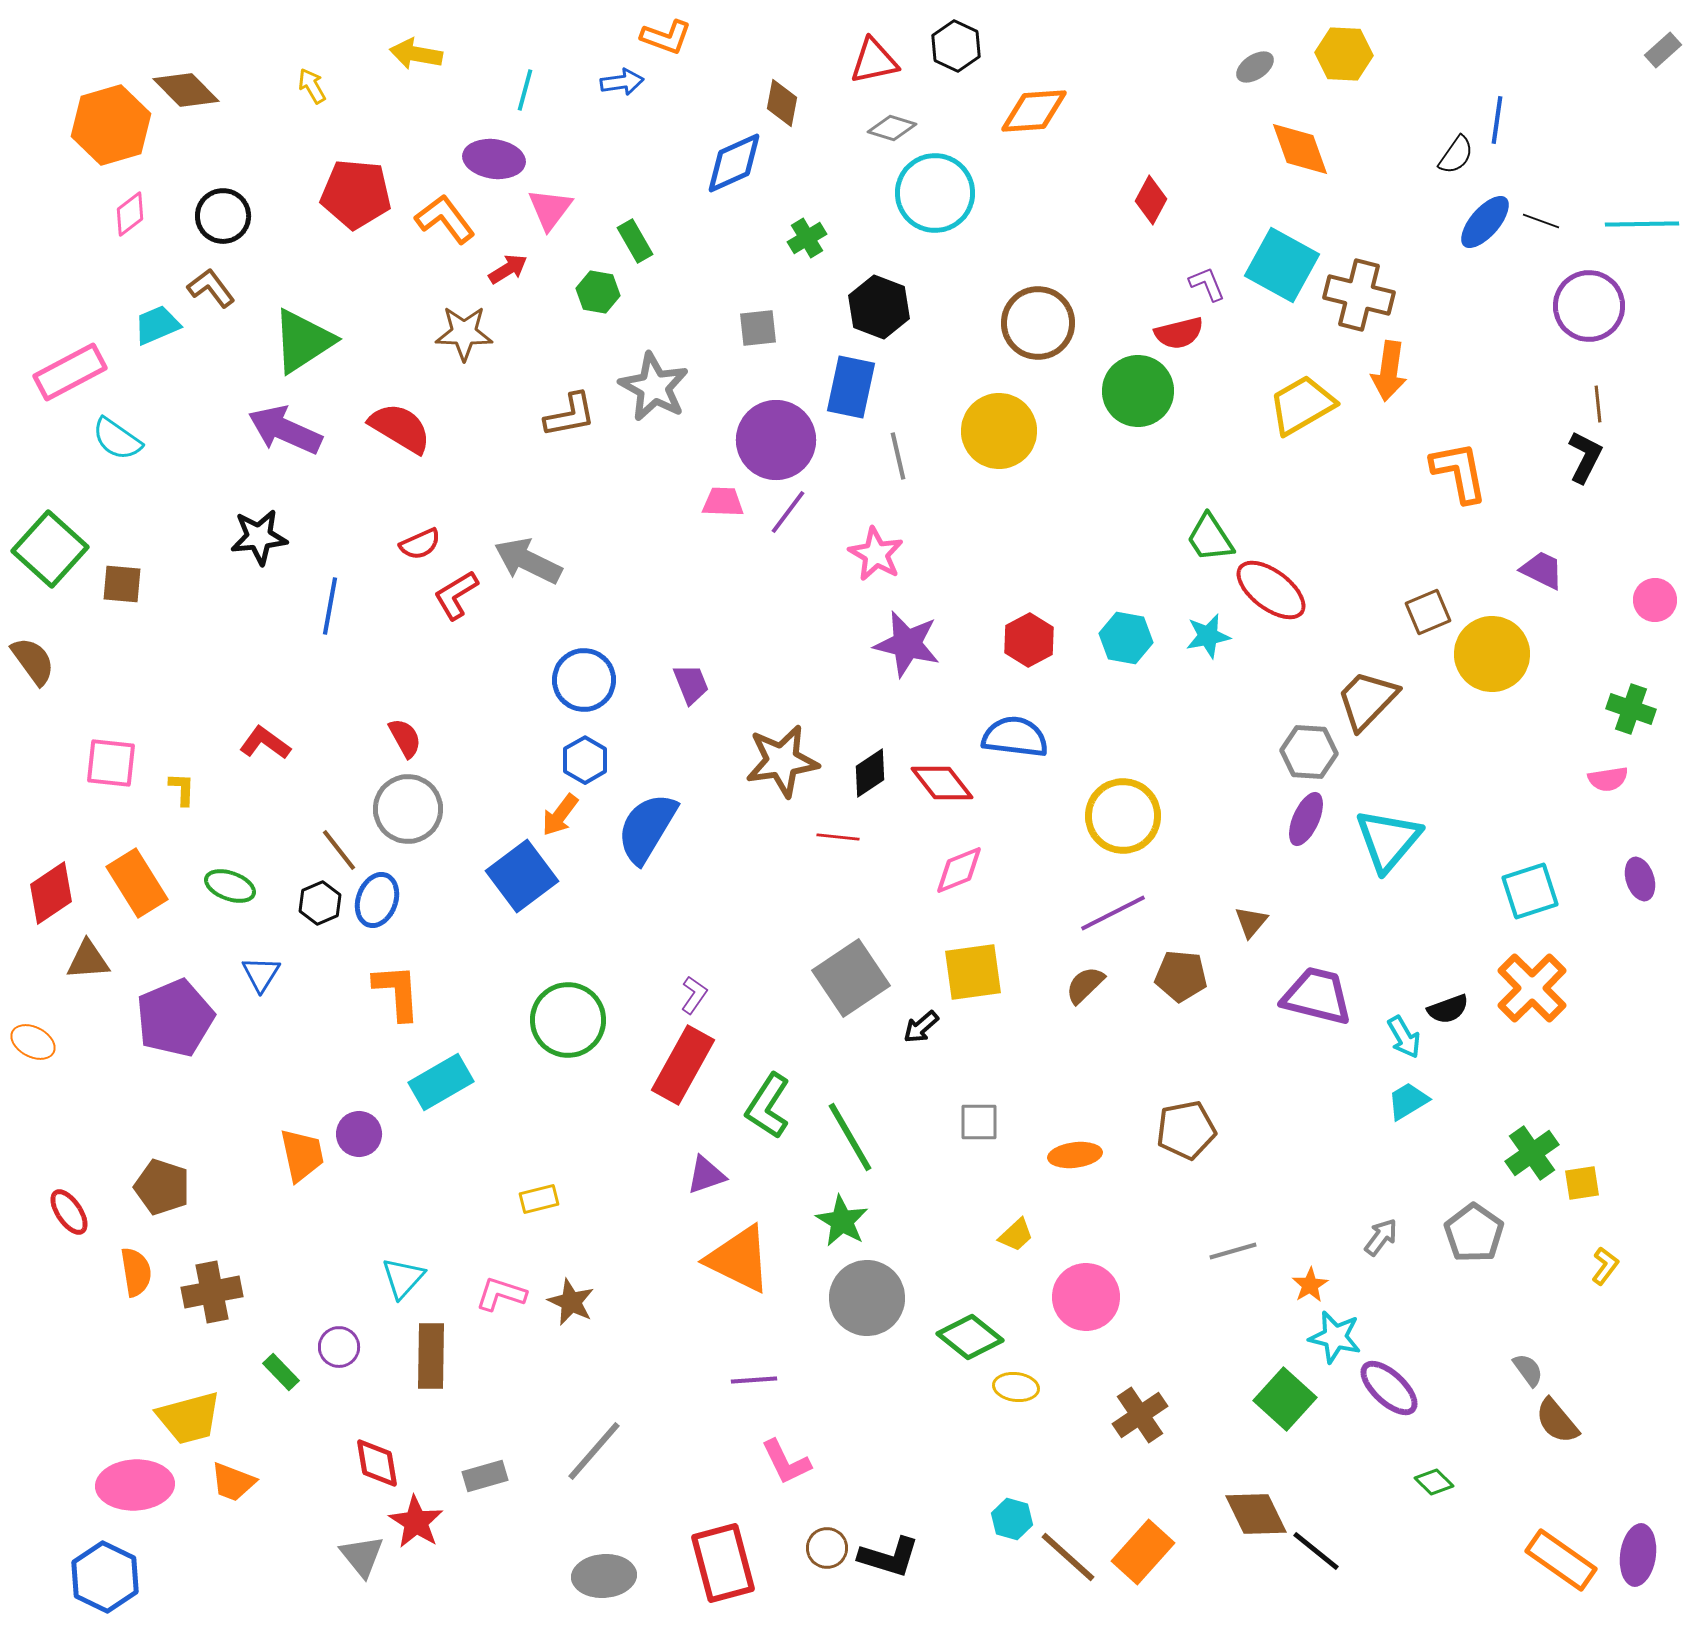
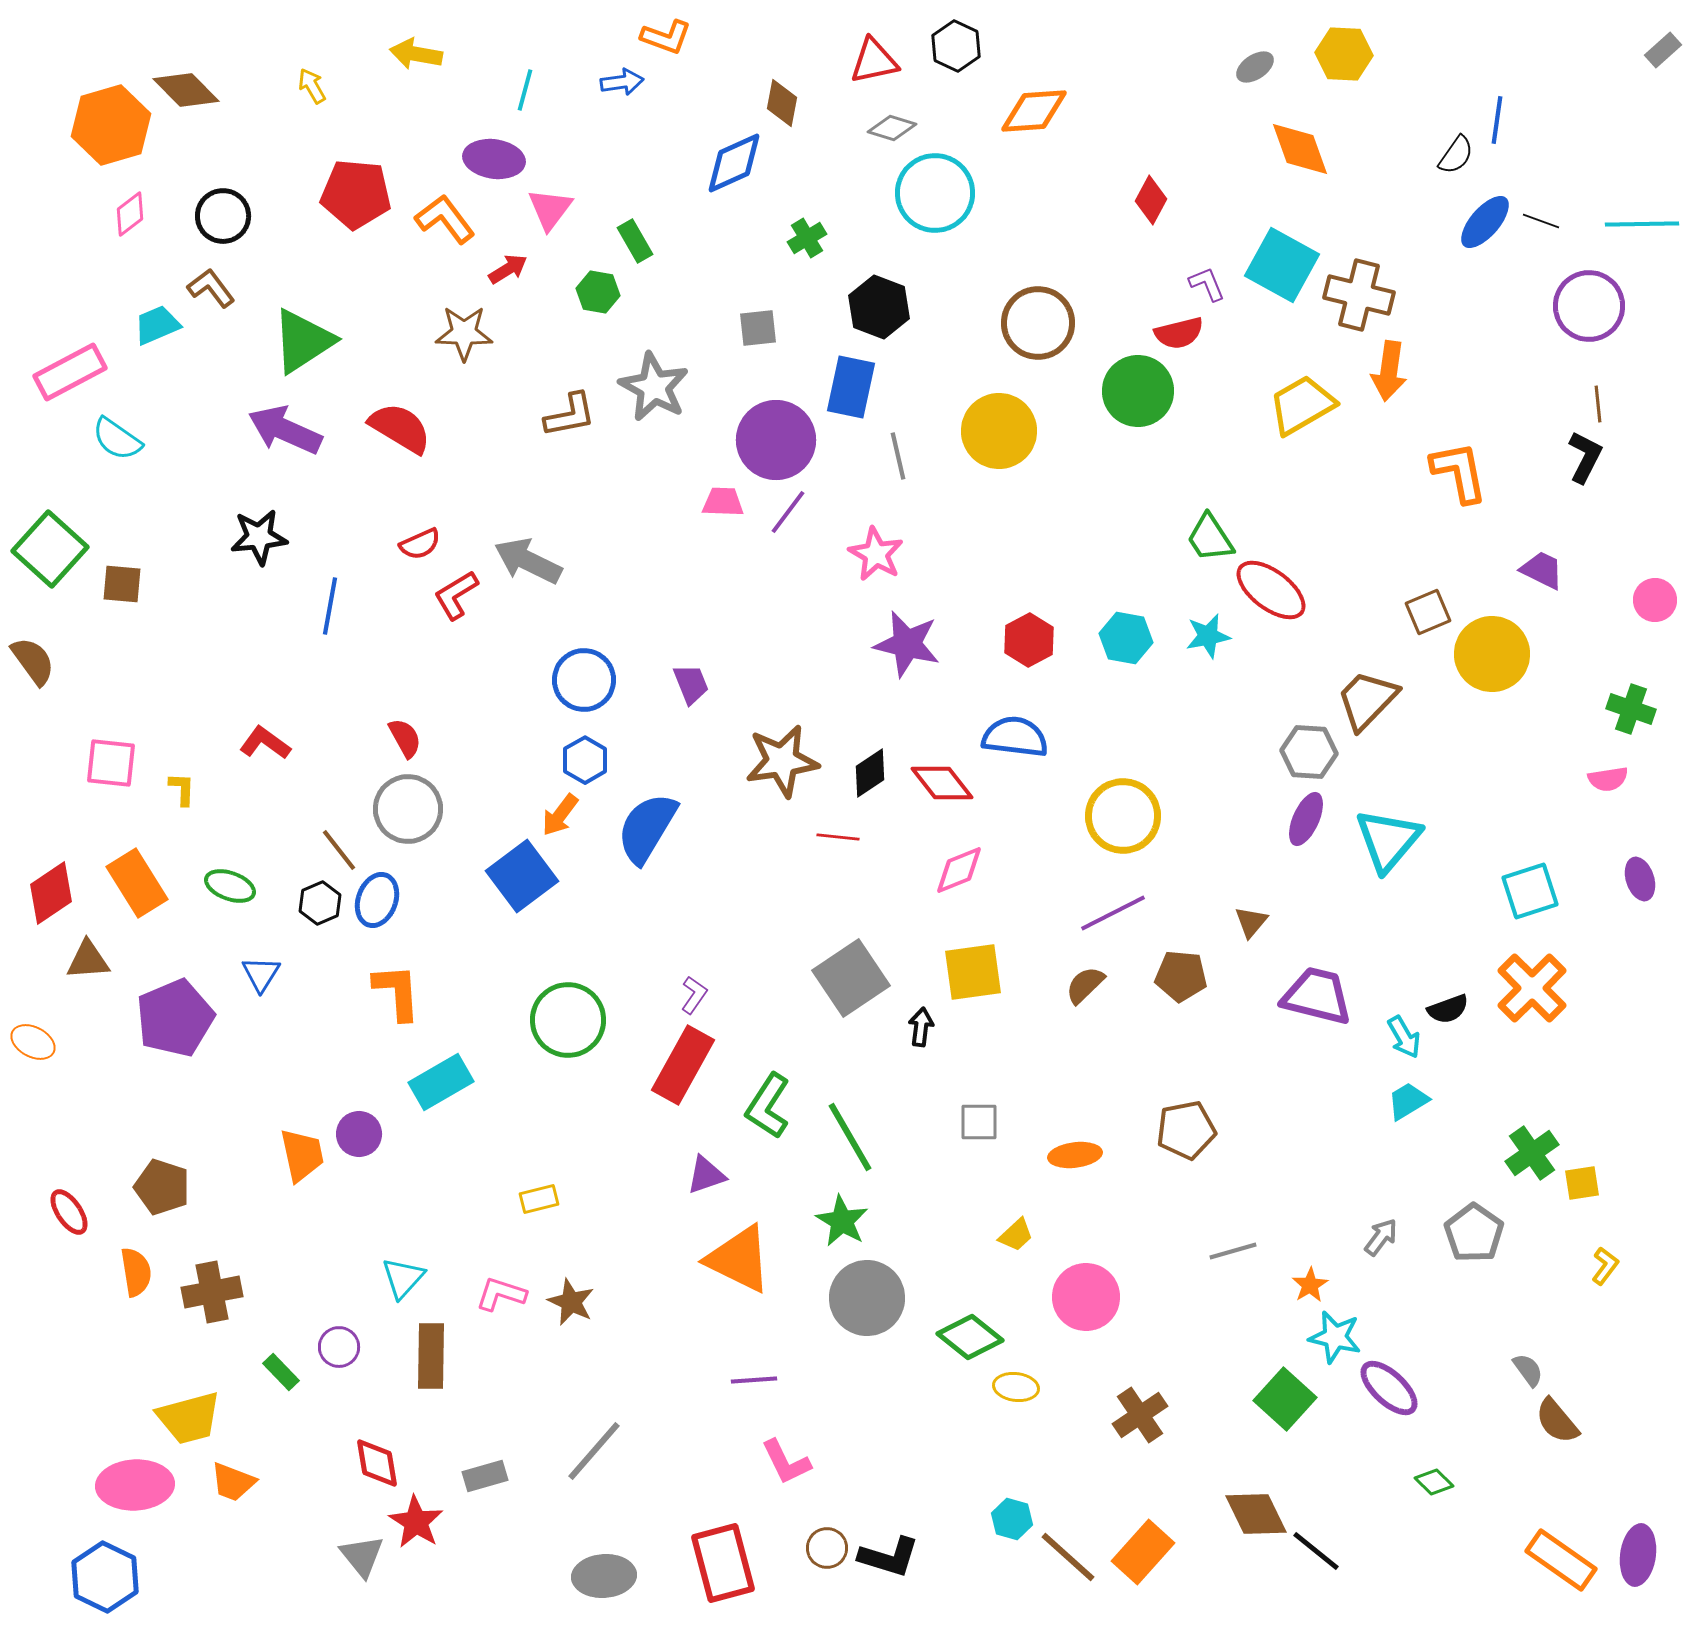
black arrow at (921, 1027): rotated 138 degrees clockwise
